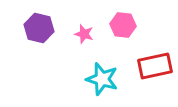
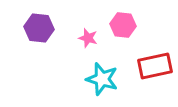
purple hexagon: rotated 8 degrees counterclockwise
pink star: moved 4 px right, 4 px down
